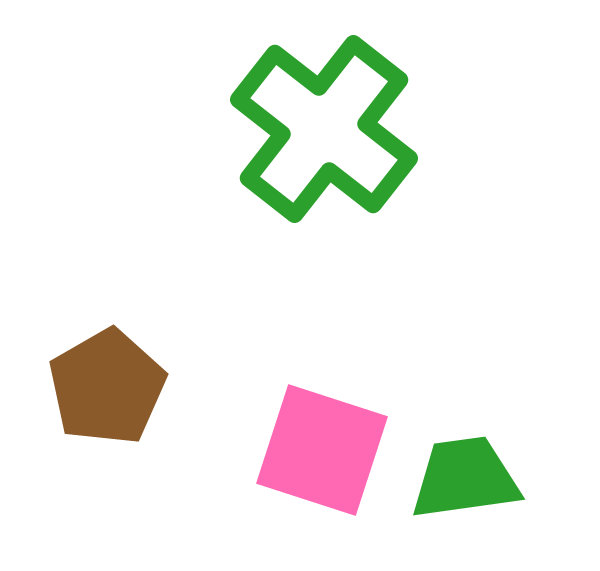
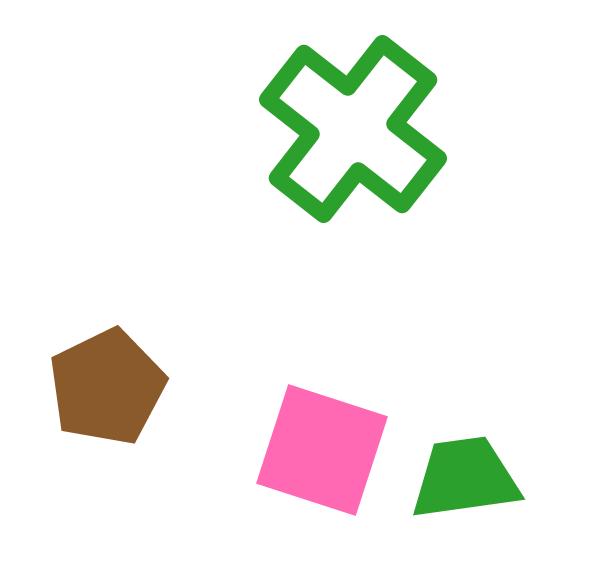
green cross: moved 29 px right
brown pentagon: rotated 4 degrees clockwise
